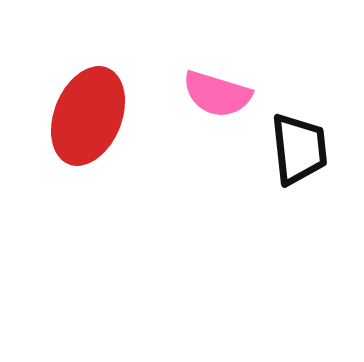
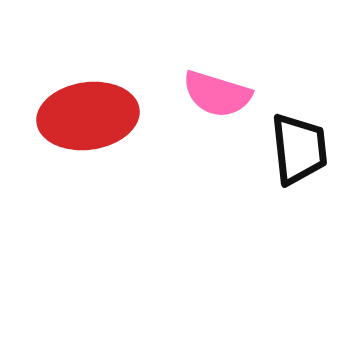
red ellipse: rotated 60 degrees clockwise
